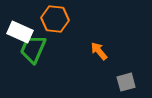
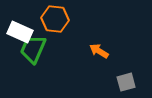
orange arrow: rotated 18 degrees counterclockwise
